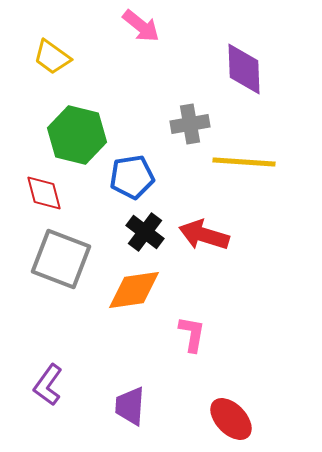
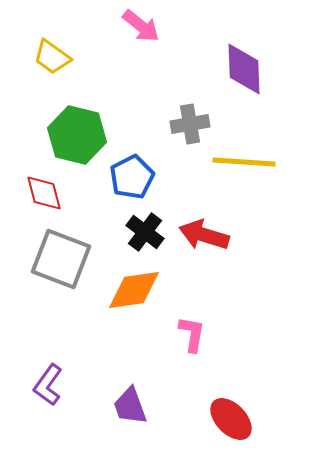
blue pentagon: rotated 18 degrees counterclockwise
purple trapezoid: rotated 24 degrees counterclockwise
